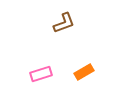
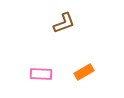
pink rectangle: rotated 20 degrees clockwise
